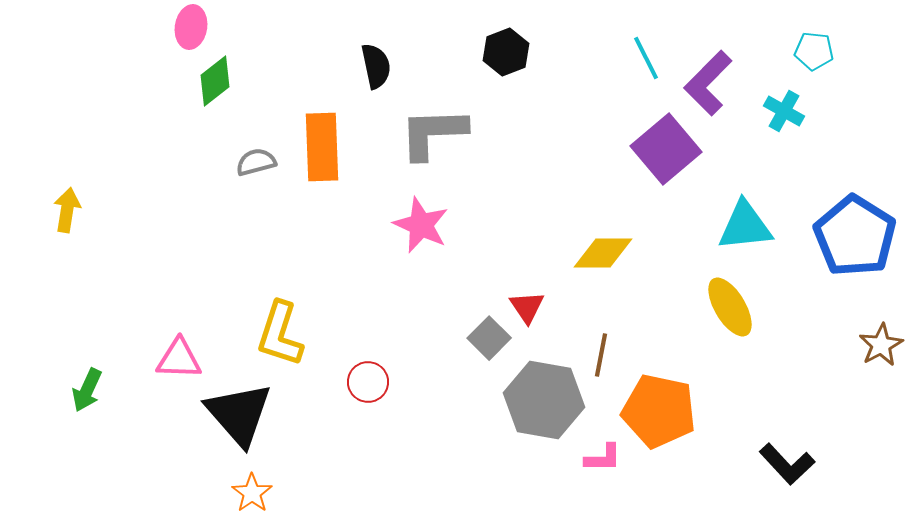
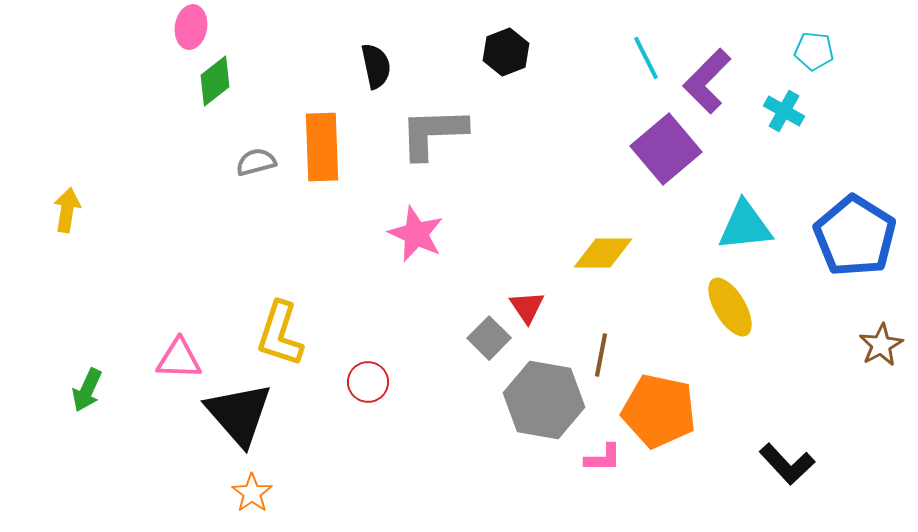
purple L-shape: moved 1 px left, 2 px up
pink star: moved 5 px left, 9 px down
